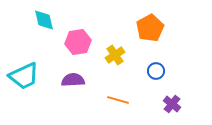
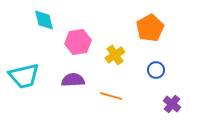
blue circle: moved 1 px up
cyan trapezoid: rotated 12 degrees clockwise
orange line: moved 7 px left, 4 px up
